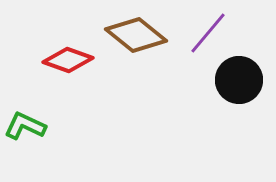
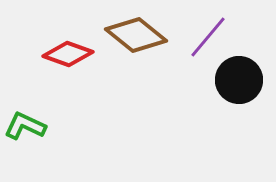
purple line: moved 4 px down
red diamond: moved 6 px up
